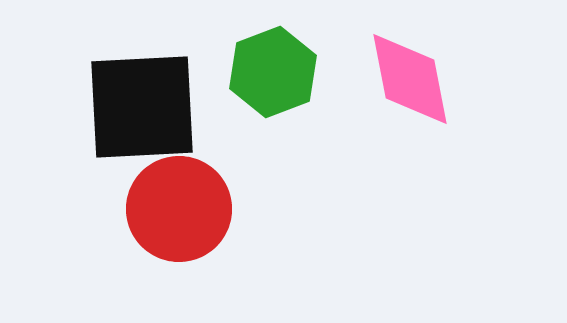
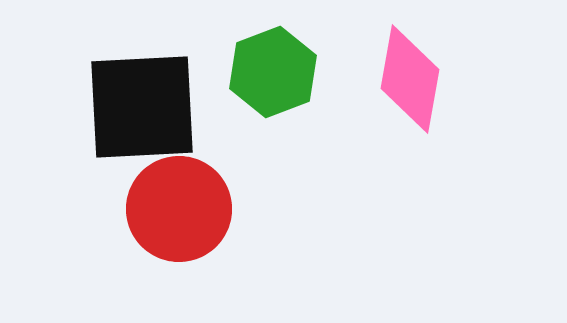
pink diamond: rotated 21 degrees clockwise
